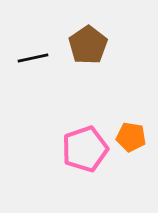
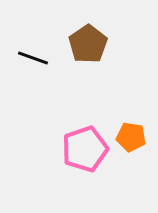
brown pentagon: moved 1 px up
black line: rotated 32 degrees clockwise
